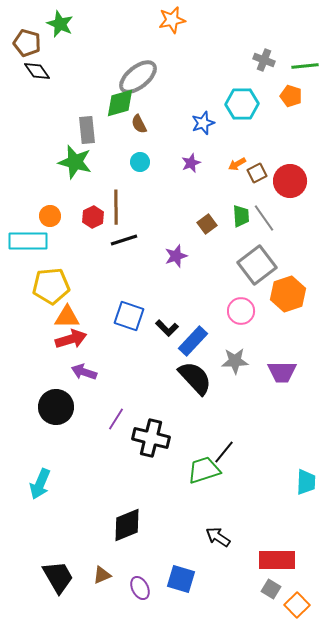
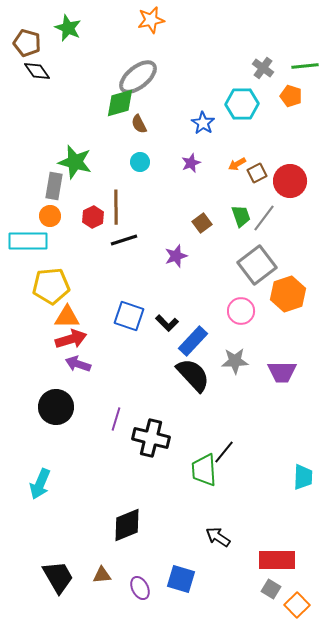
orange star at (172, 20): moved 21 px left
green star at (60, 24): moved 8 px right, 4 px down
gray cross at (264, 60): moved 1 px left, 8 px down; rotated 15 degrees clockwise
blue star at (203, 123): rotated 20 degrees counterclockwise
gray rectangle at (87, 130): moved 33 px left, 56 px down; rotated 16 degrees clockwise
green trapezoid at (241, 216): rotated 15 degrees counterclockwise
gray line at (264, 218): rotated 72 degrees clockwise
brown square at (207, 224): moved 5 px left, 1 px up
black L-shape at (167, 328): moved 5 px up
purple arrow at (84, 372): moved 6 px left, 8 px up
black semicircle at (195, 378): moved 2 px left, 3 px up
purple line at (116, 419): rotated 15 degrees counterclockwise
green trapezoid at (204, 470): rotated 76 degrees counterclockwise
cyan trapezoid at (306, 482): moved 3 px left, 5 px up
brown triangle at (102, 575): rotated 18 degrees clockwise
